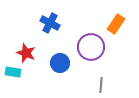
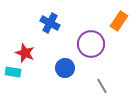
orange rectangle: moved 3 px right, 3 px up
purple circle: moved 3 px up
red star: moved 1 px left
blue circle: moved 5 px right, 5 px down
gray line: moved 1 px right, 1 px down; rotated 35 degrees counterclockwise
